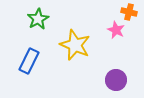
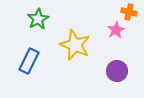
pink star: rotated 18 degrees clockwise
purple circle: moved 1 px right, 9 px up
